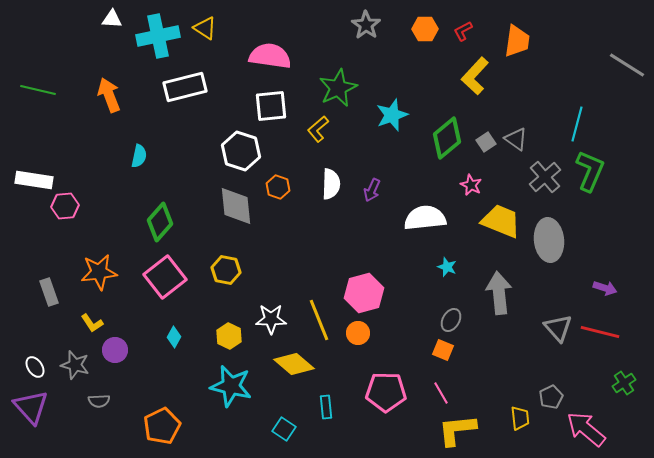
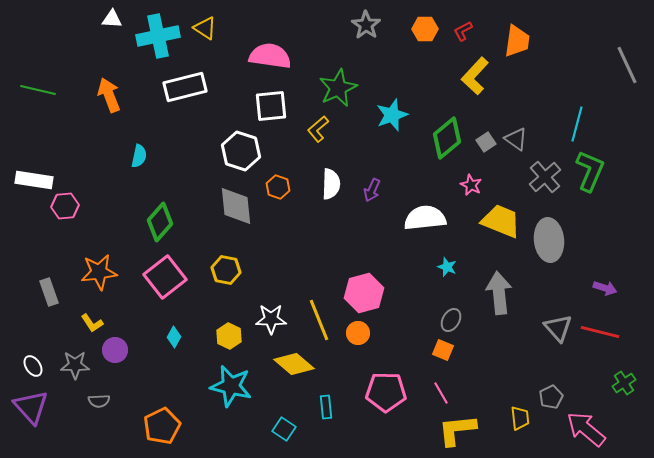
gray line at (627, 65): rotated 33 degrees clockwise
gray star at (75, 365): rotated 16 degrees counterclockwise
white ellipse at (35, 367): moved 2 px left, 1 px up
